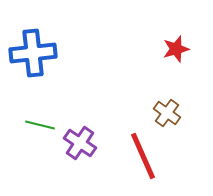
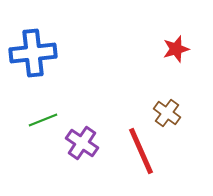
green line: moved 3 px right, 5 px up; rotated 36 degrees counterclockwise
purple cross: moved 2 px right
red line: moved 2 px left, 5 px up
